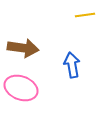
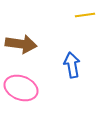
brown arrow: moved 2 px left, 4 px up
